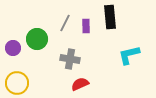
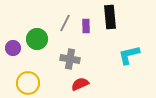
yellow circle: moved 11 px right
